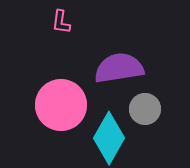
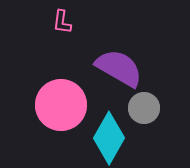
pink L-shape: moved 1 px right
purple semicircle: rotated 39 degrees clockwise
gray circle: moved 1 px left, 1 px up
